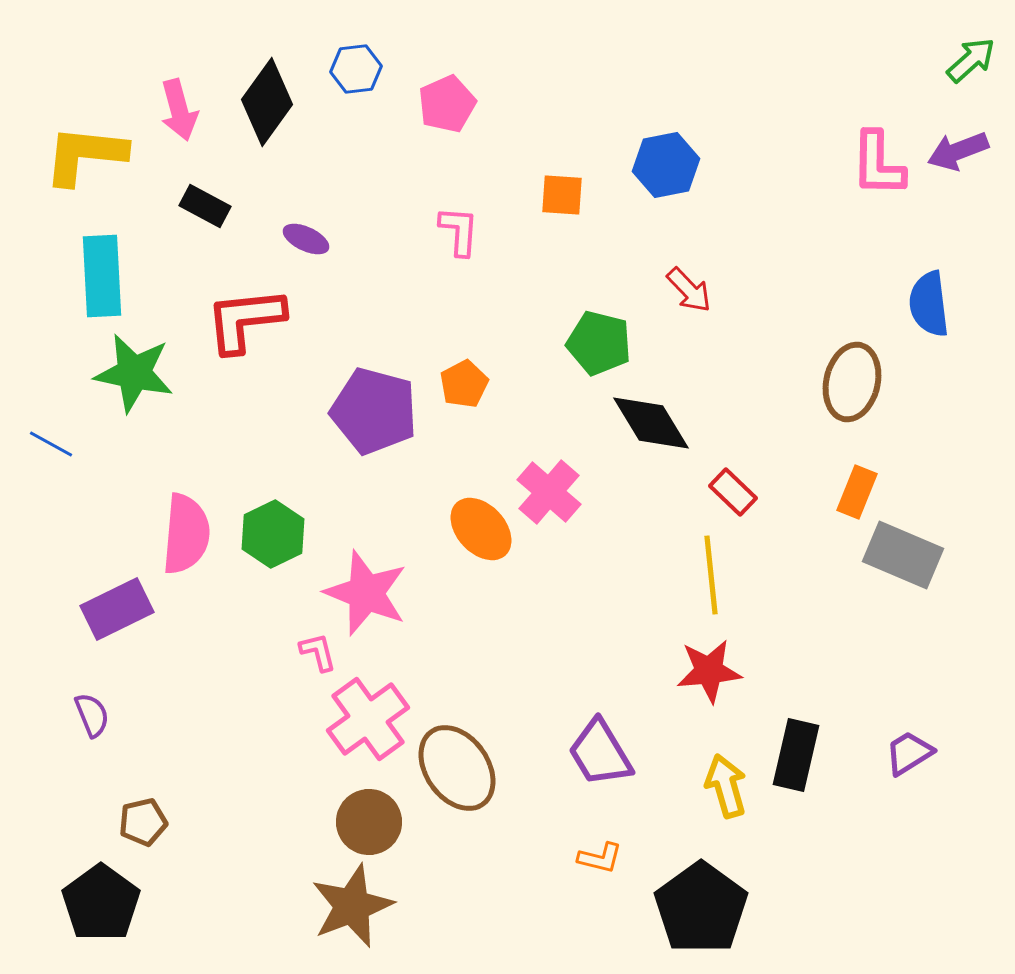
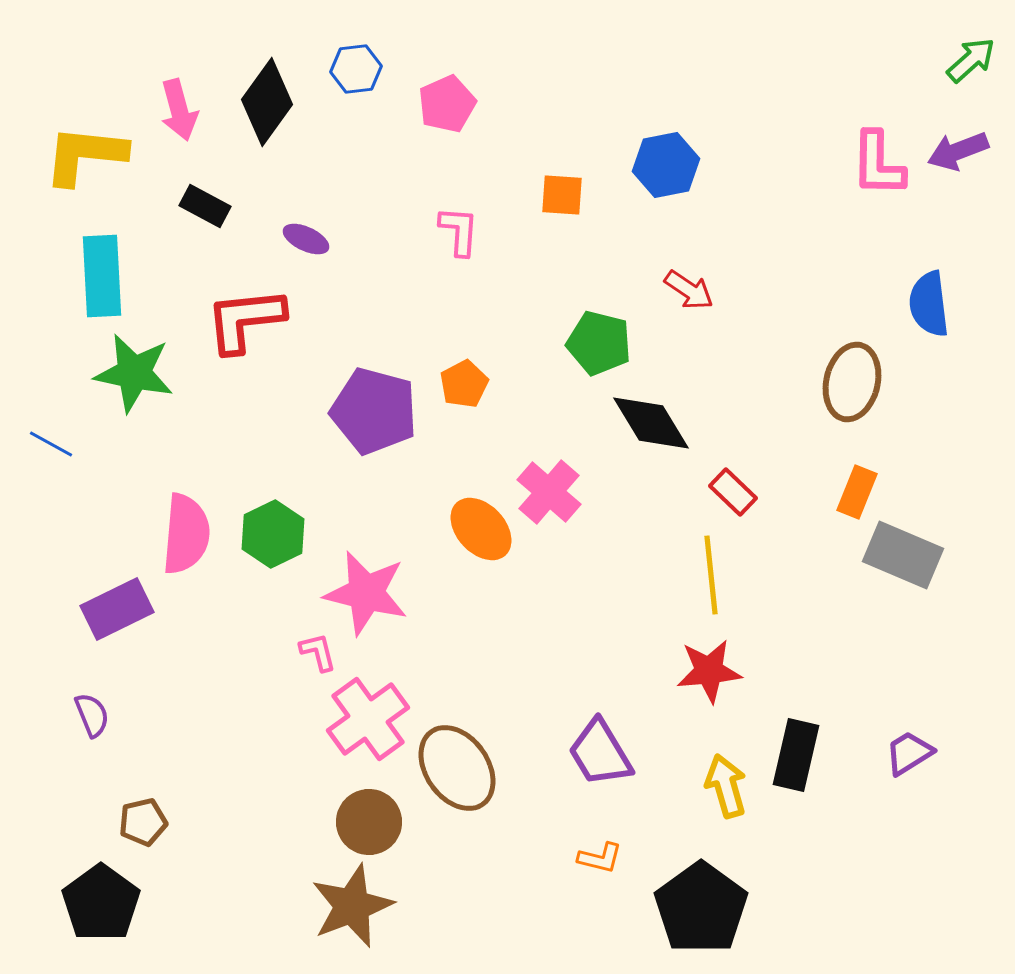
red arrow at (689, 290): rotated 12 degrees counterclockwise
pink star at (366, 593): rotated 8 degrees counterclockwise
